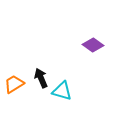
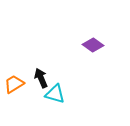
cyan triangle: moved 7 px left, 3 px down
